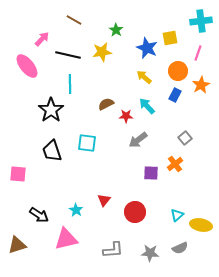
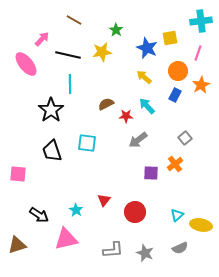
pink ellipse: moved 1 px left, 2 px up
gray star: moved 5 px left; rotated 18 degrees clockwise
